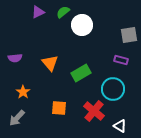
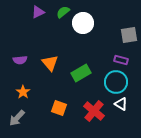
white circle: moved 1 px right, 2 px up
purple semicircle: moved 5 px right, 2 px down
cyan circle: moved 3 px right, 7 px up
orange square: rotated 14 degrees clockwise
white triangle: moved 1 px right, 22 px up
